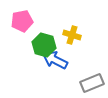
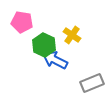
pink pentagon: moved 1 px down; rotated 20 degrees clockwise
yellow cross: rotated 18 degrees clockwise
green hexagon: rotated 10 degrees clockwise
